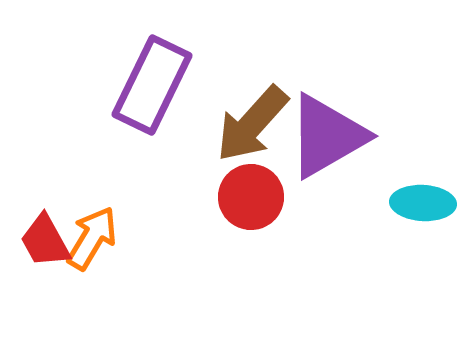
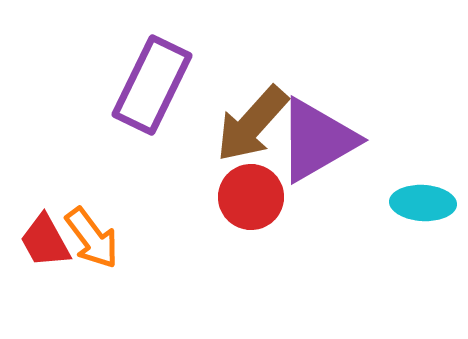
purple triangle: moved 10 px left, 4 px down
orange arrow: rotated 112 degrees clockwise
